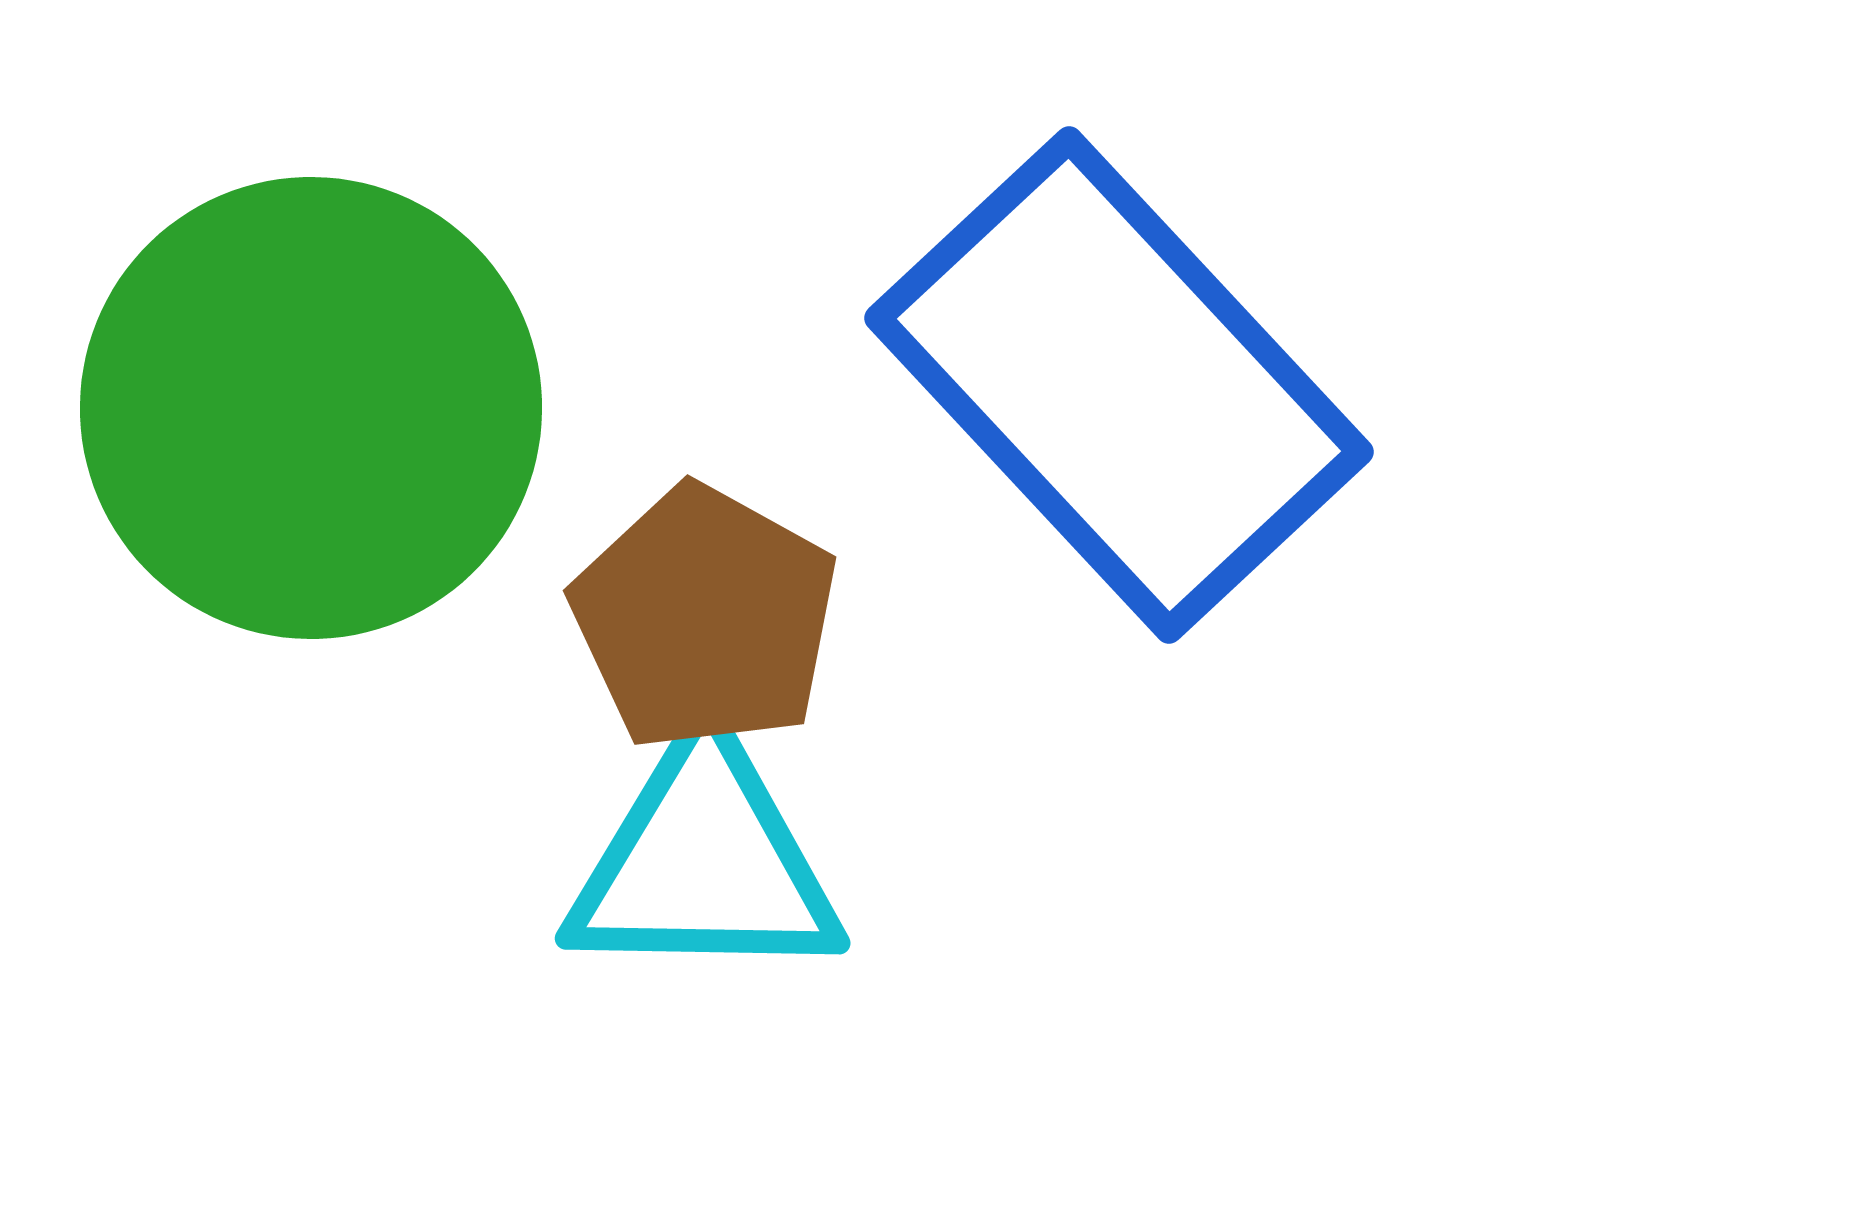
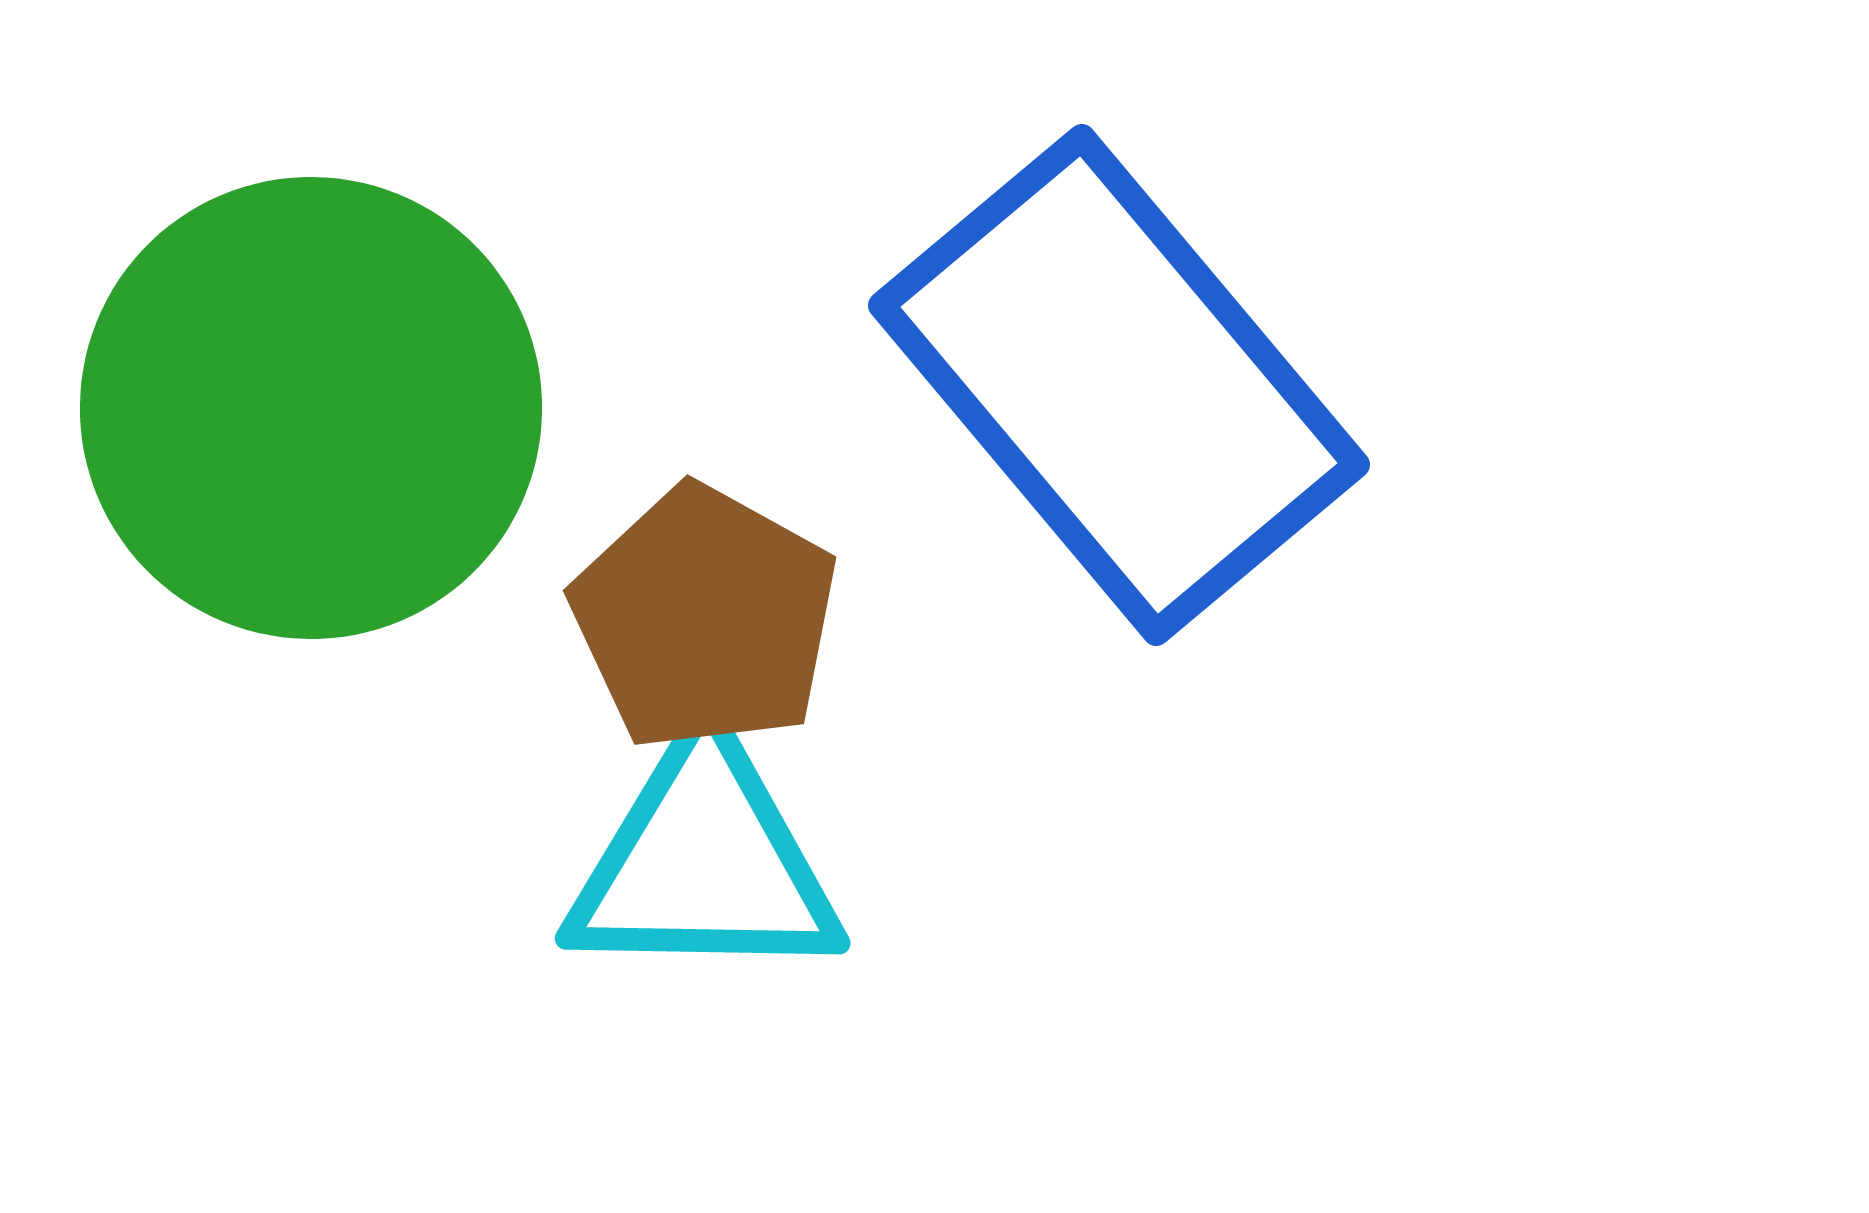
blue rectangle: rotated 3 degrees clockwise
